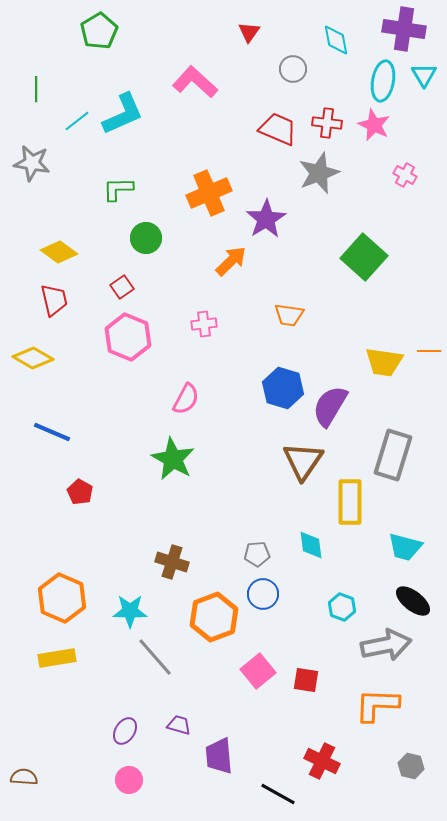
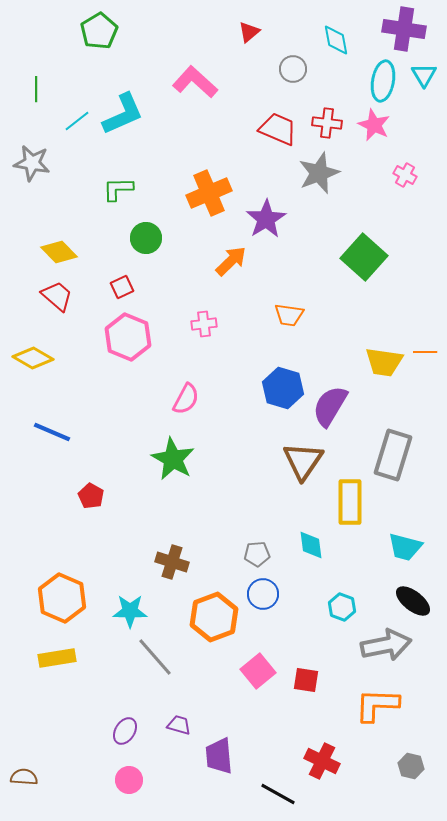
red triangle at (249, 32): rotated 15 degrees clockwise
yellow diamond at (59, 252): rotated 9 degrees clockwise
red square at (122, 287): rotated 10 degrees clockwise
red trapezoid at (54, 300): moved 3 px right, 4 px up; rotated 36 degrees counterclockwise
orange line at (429, 351): moved 4 px left, 1 px down
red pentagon at (80, 492): moved 11 px right, 4 px down
